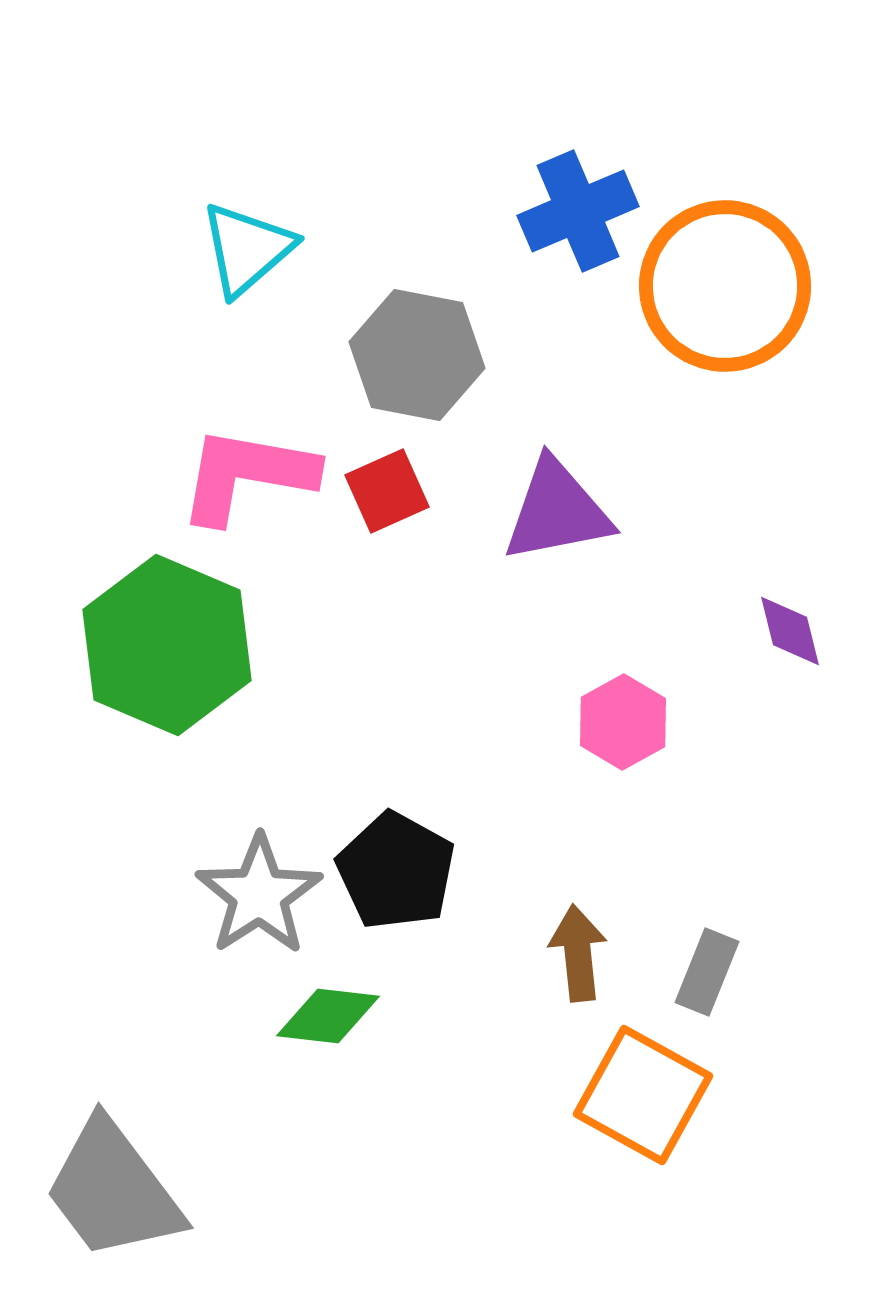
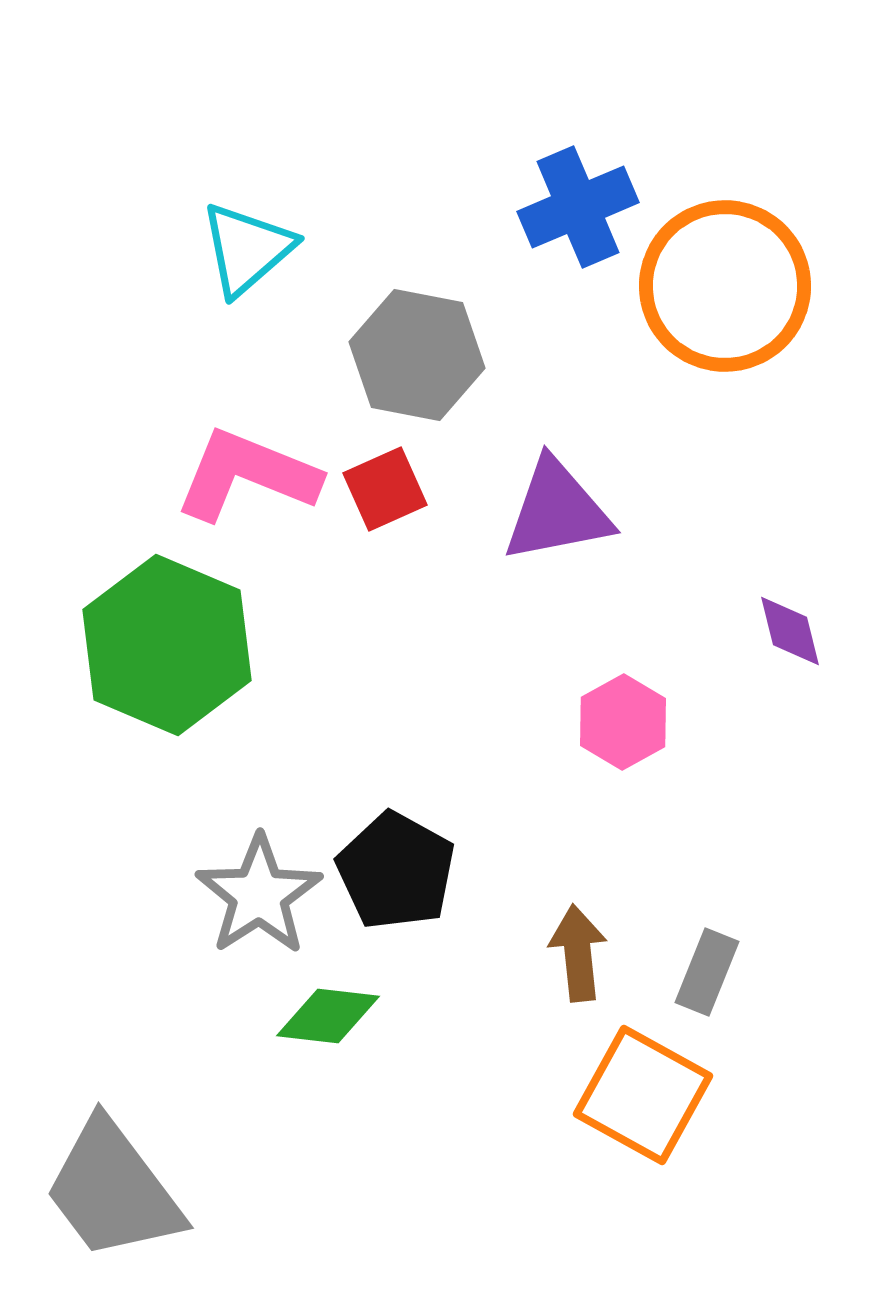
blue cross: moved 4 px up
pink L-shape: rotated 12 degrees clockwise
red square: moved 2 px left, 2 px up
